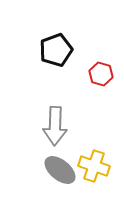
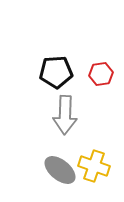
black pentagon: moved 22 px down; rotated 16 degrees clockwise
red hexagon: rotated 25 degrees counterclockwise
gray arrow: moved 10 px right, 11 px up
